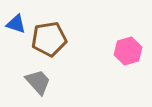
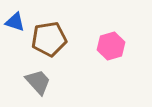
blue triangle: moved 1 px left, 2 px up
pink hexagon: moved 17 px left, 5 px up
